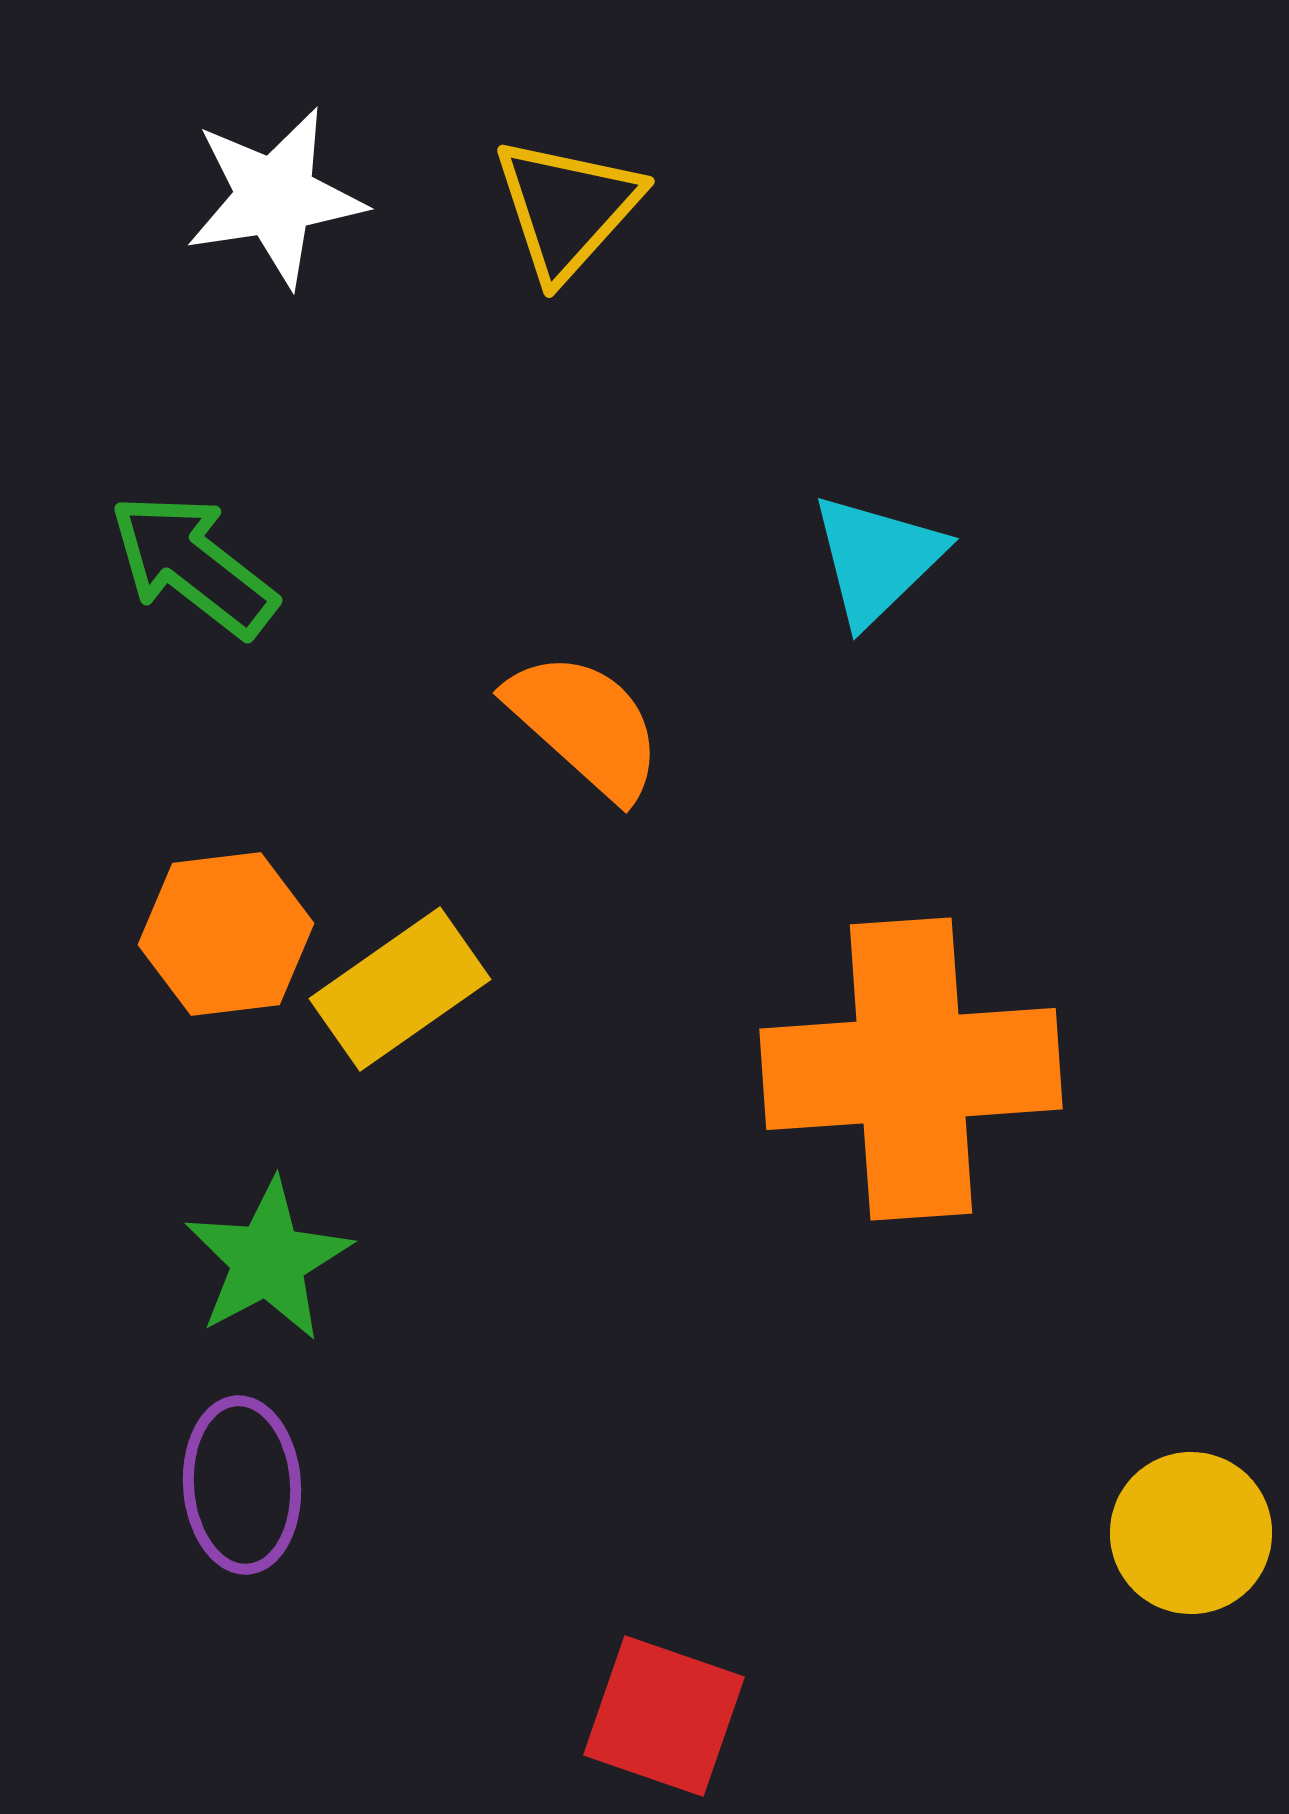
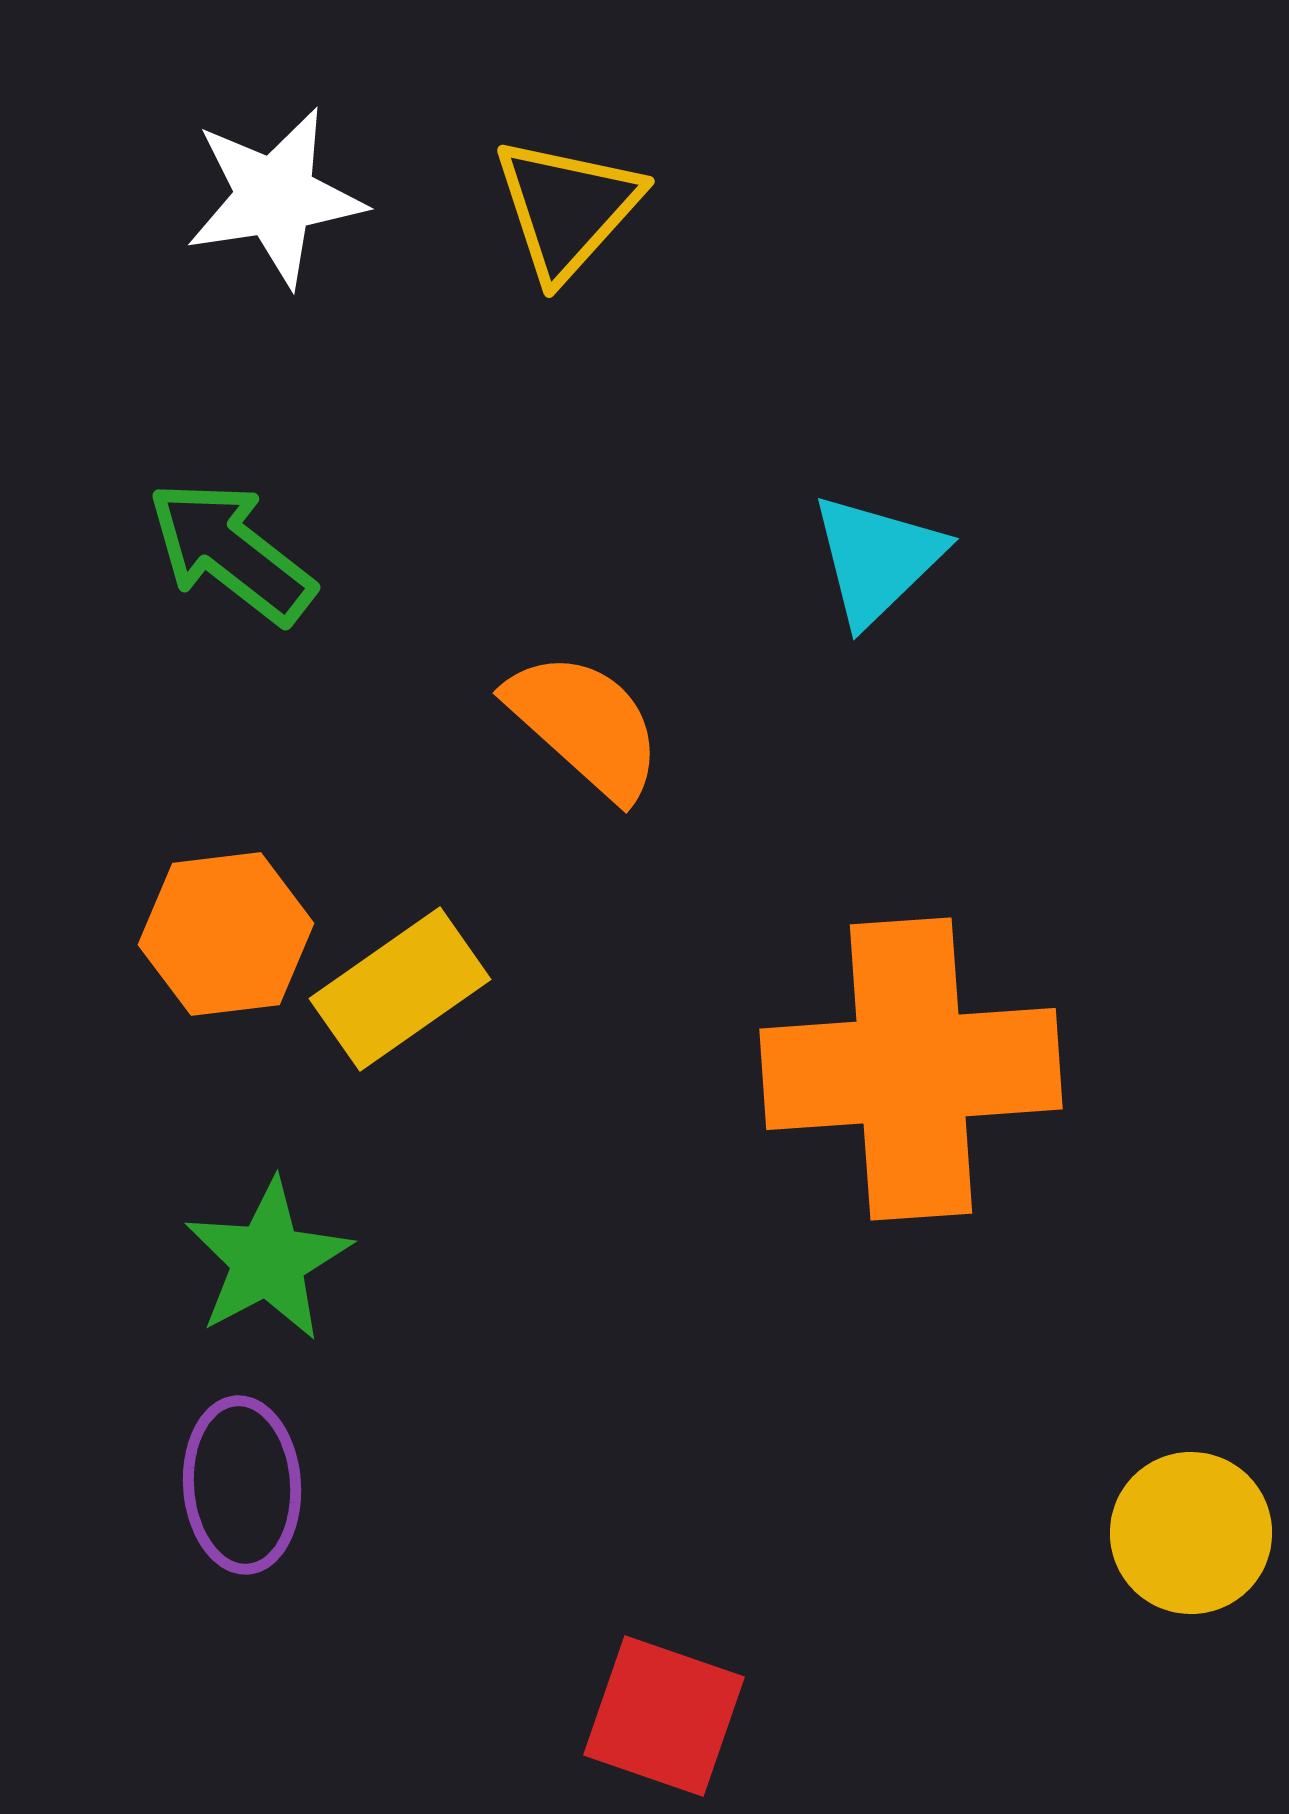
green arrow: moved 38 px right, 13 px up
